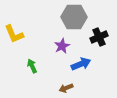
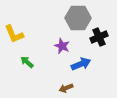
gray hexagon: moved 4 px right, 1 px down
purple star: rotated 21 degrees counterclockwise
green arrow: moved 5 px left, 4 px up; rotated 24 degrees counterclockwise
